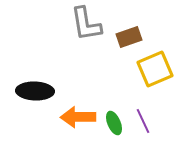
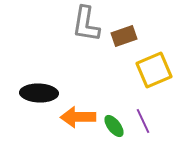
gray L-shape: rotated 18 degrees clockwise
brown rectangle: moved 5 px left, 1 px up
yellow square: moved 1 px left, 1 px down
black ellipse: moved 4 px right, 2 px down
green ellipse: moved 3 px down; rotated 15 degrees counterclockwise
